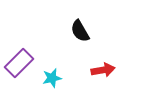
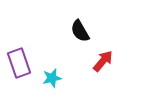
purple rectangle: rotated 64 degrees counterclockwise
red arrow: moved 9 px up; rotated 40 degrees counterclockwise
